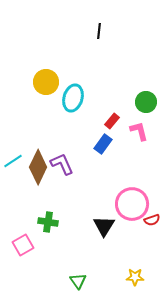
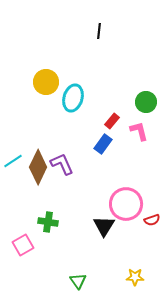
pink circle: moved 6 px left
